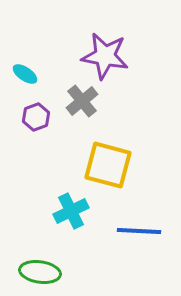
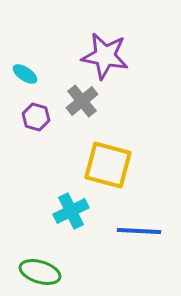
purple hexagon: rotated 24 degrees counterclockwise
green ellipse: rotated 9 degrees clockwise
